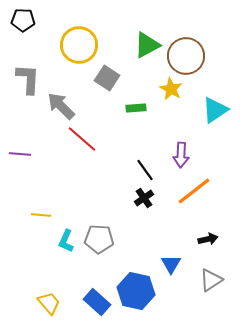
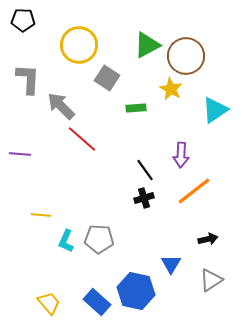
black cross: rotated 18 degrees clockwise
